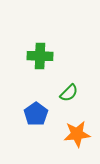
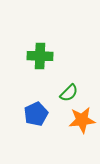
blue pentagon: rotated 10 degrees clockwise
orange star: moved 5 px right, 14 px up
